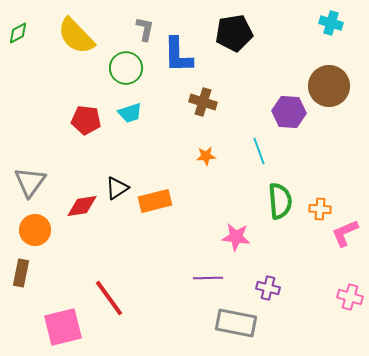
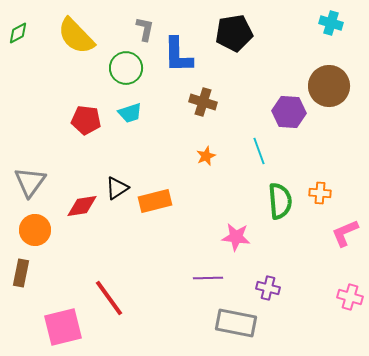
orange star: rotated 18 degrees counterclockwise
orange cross: moved 16 px up
